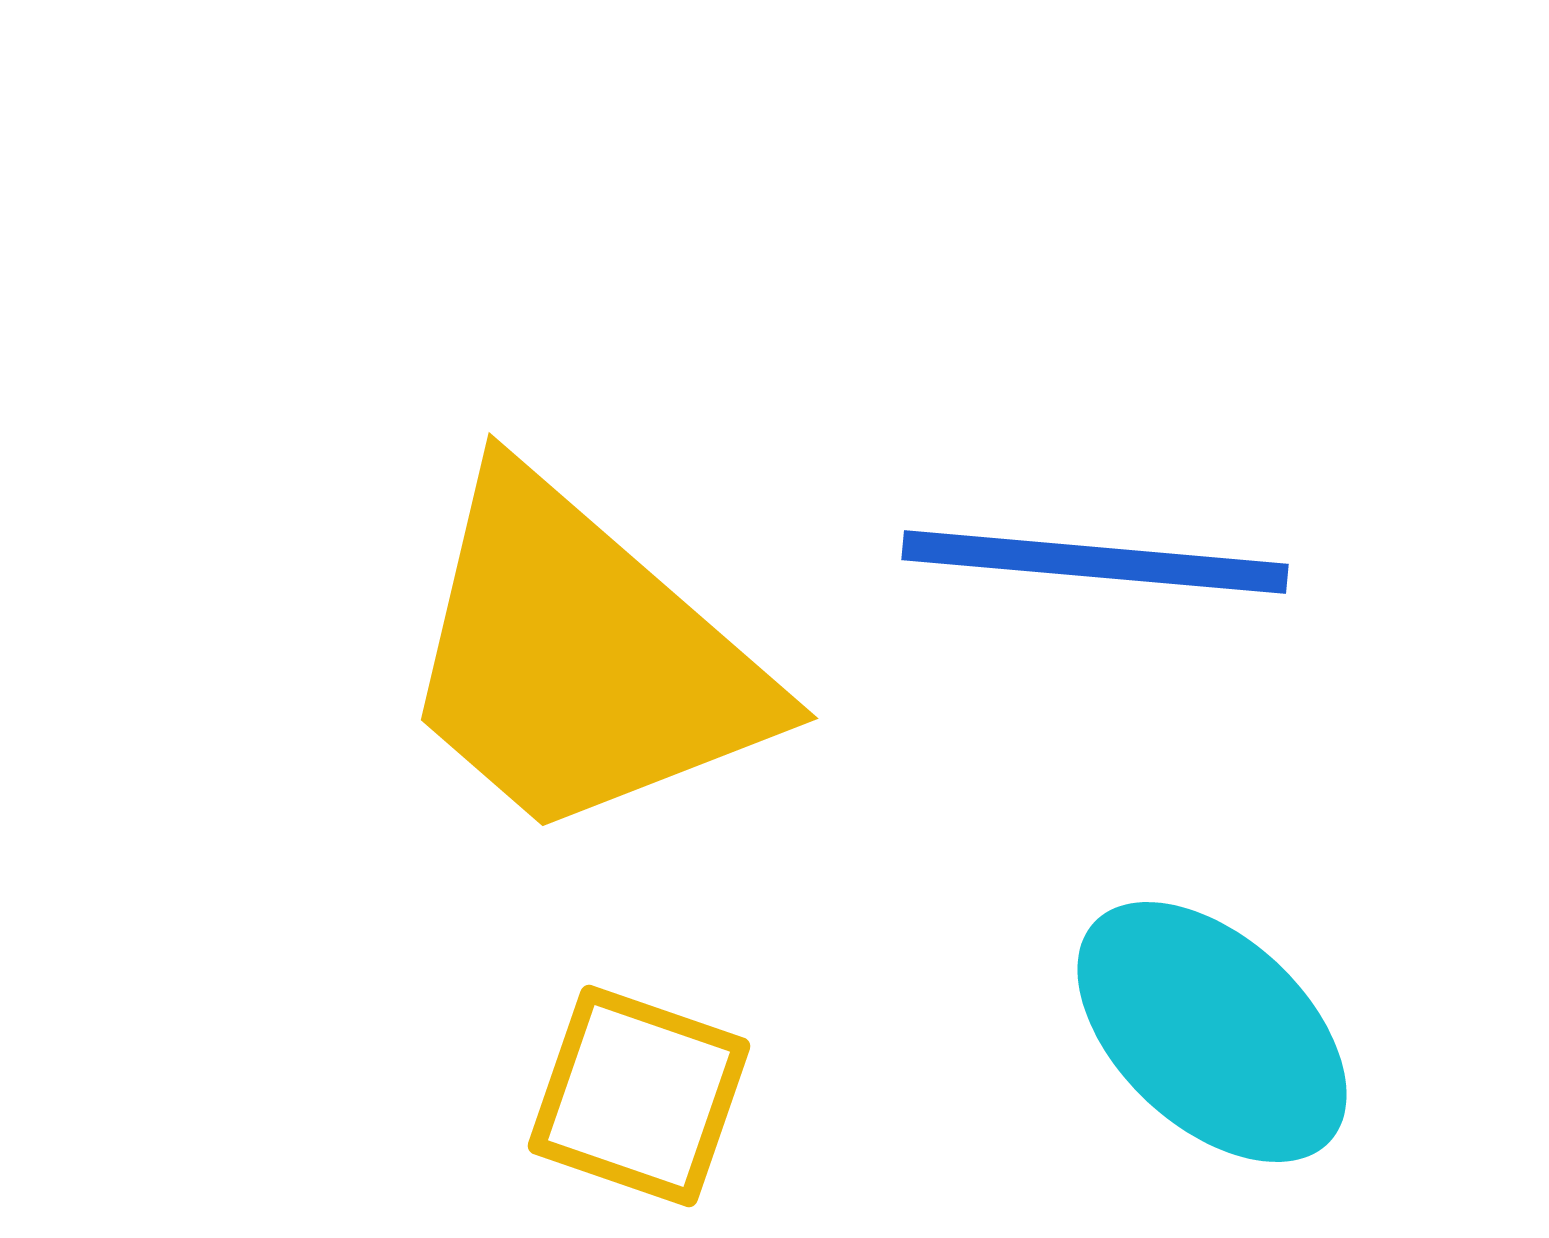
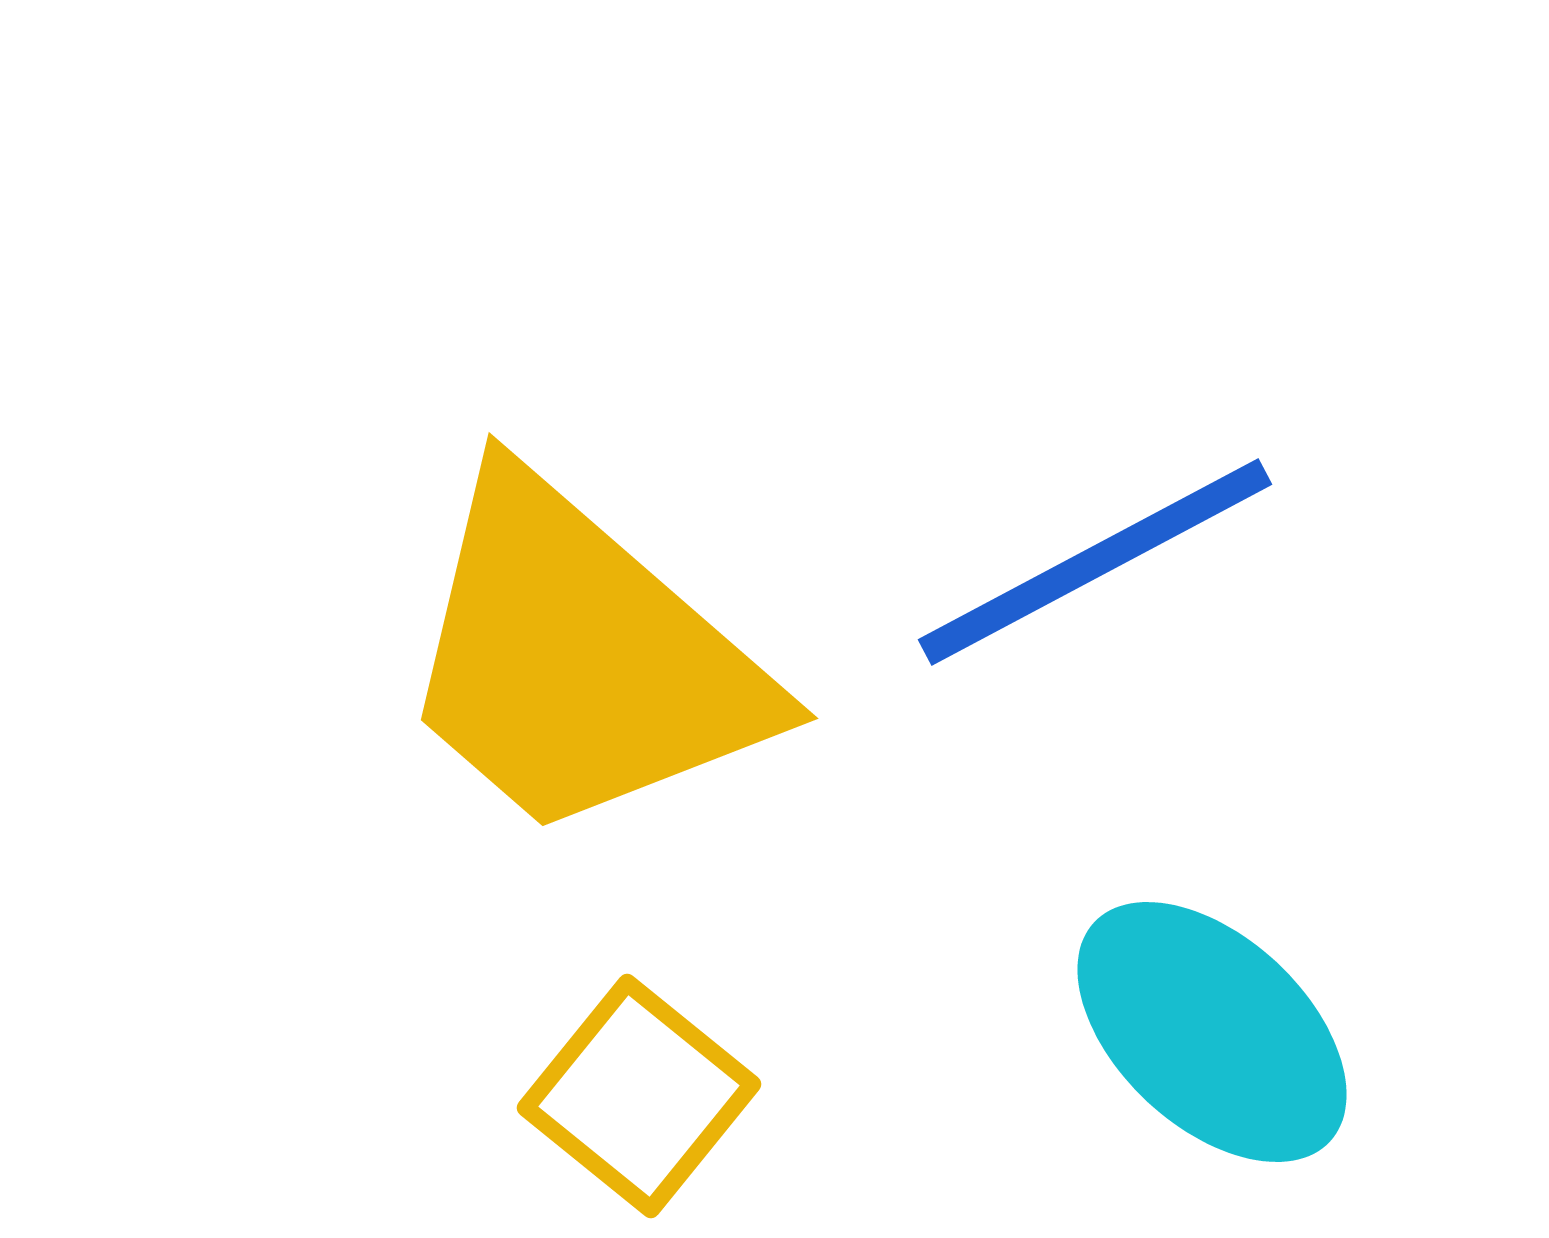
blue line: rotated 33 degrees counterclockwise
yellow square: rotated 20 degrees clockwise
